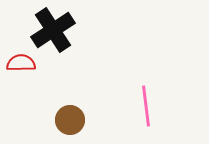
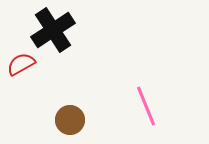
red semicircle: moved 1 px down; rotated 28 degrees counterclockwise
pink line: rotated 15 degrees counterclockwise
